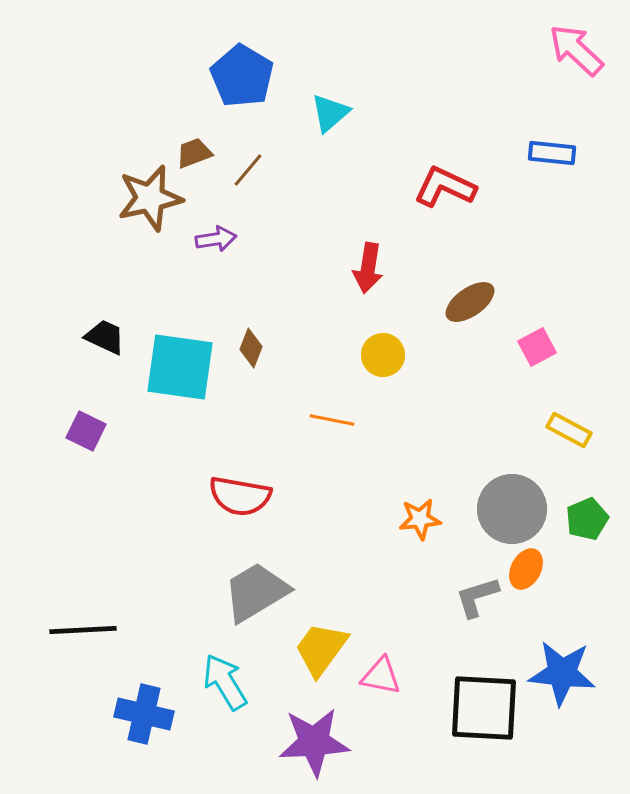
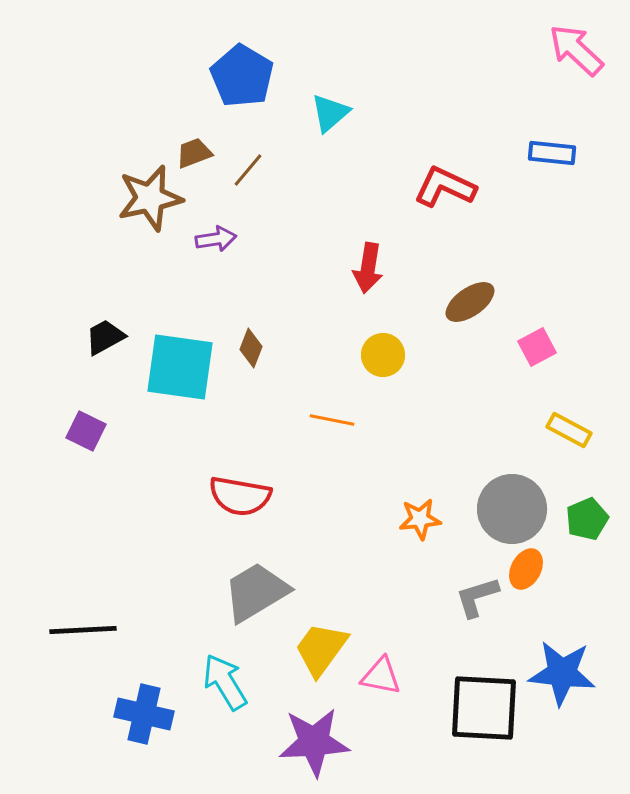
black trapezoid: rotated 54 degrees counterclockwise
